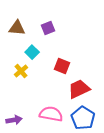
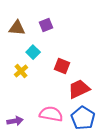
purple square: moved 2 px left, 3 px up
cyan square: moved 1 px right
purple arrow: moved 1 px right, 1 px down
